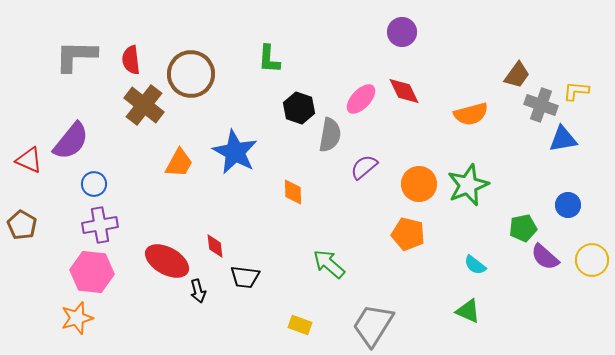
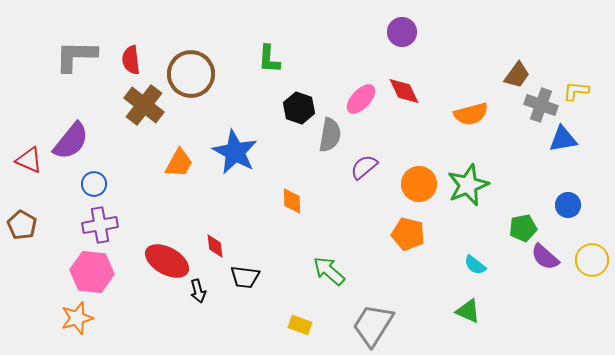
orange diamond at (293, 192): moved 1 px left, 9 px down
green arrow at (329, 264): moved 7 px down
